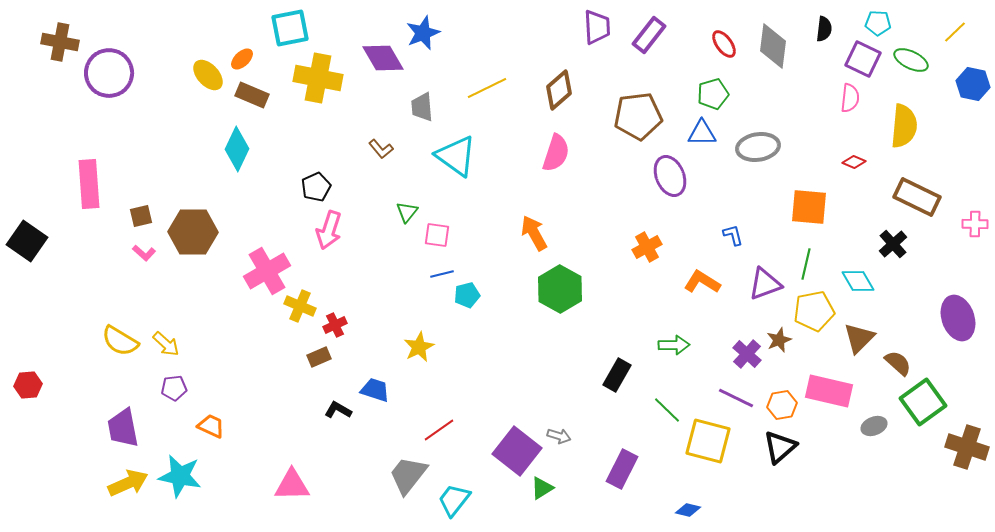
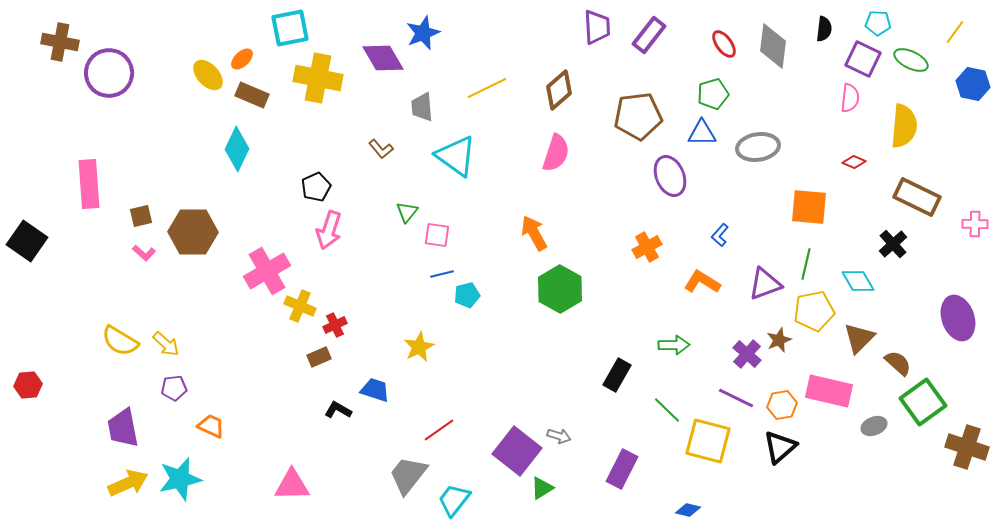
yellow line at (955, 32): rotated 10 degrees counterclockwise
blue L-shape at (733, 235): moved 13 px left; rotated 125 degrees counterclockwise
cyan star at (180, 476): moved 3 px down; rotated 24 degrees counterclockwise
